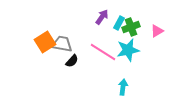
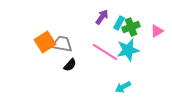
pink line: moved 2 px right
black semicircle: moved 2 px left, 4 px down
cyan arrow: rotated 126 degrees counterclockwise
